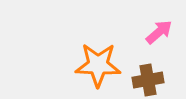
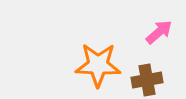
brown cross: moved 1 px left
